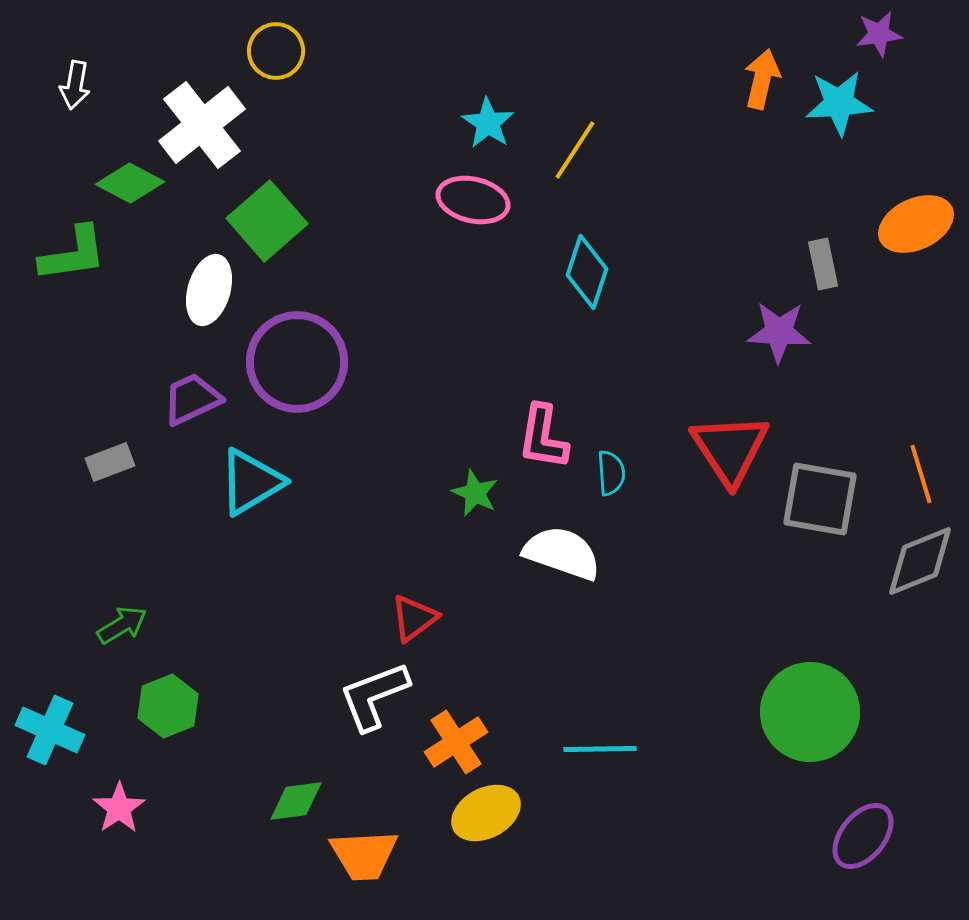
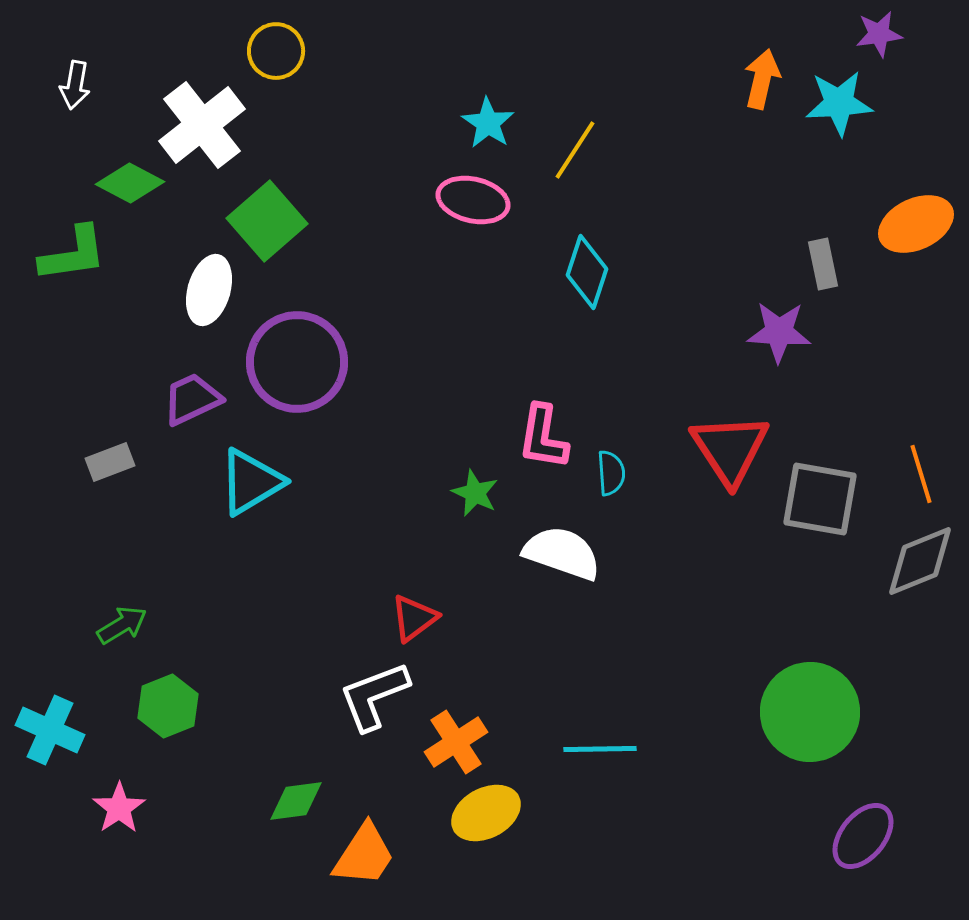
orange trapezoid at (364, 855): rotated 54 degrees counterclockwise
